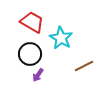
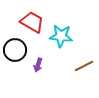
cyan star: moved 2 px up; rotated 25 degrees counterclockwise
black circle: moved 15 px left, 4 px up
purple arrow: moved 10 px up; rotated 16 degrees counterclockwise
